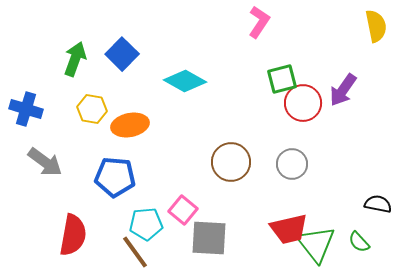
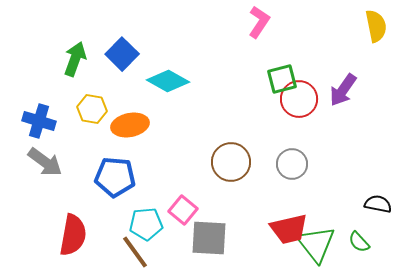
cyan diamond: moved 17 px left
red circle: moved 4 px left, 4 px up
blue cross: moved 13 px right, 12 px down
